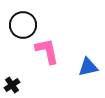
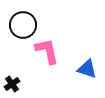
blue triangle: moved 1 px left, 2 px down; rotated 30 degrees clockwise
black cross: moved 1 px up
